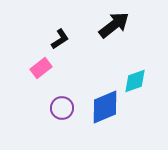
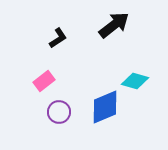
black L-shape: moved 2 px left, 1 px up
pink rectangle: moved 3 px right, 13 px down
cyan diamond: rotated 36 degrees clockwise
purple circle: moved 3 px left, 4 px down
